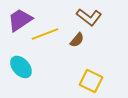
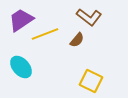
purple trapezoid: moved 1 px right
